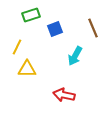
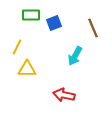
green rectangle: rotated 18 degrees clockwise
blue square: moved 1 px left, 6 px up
